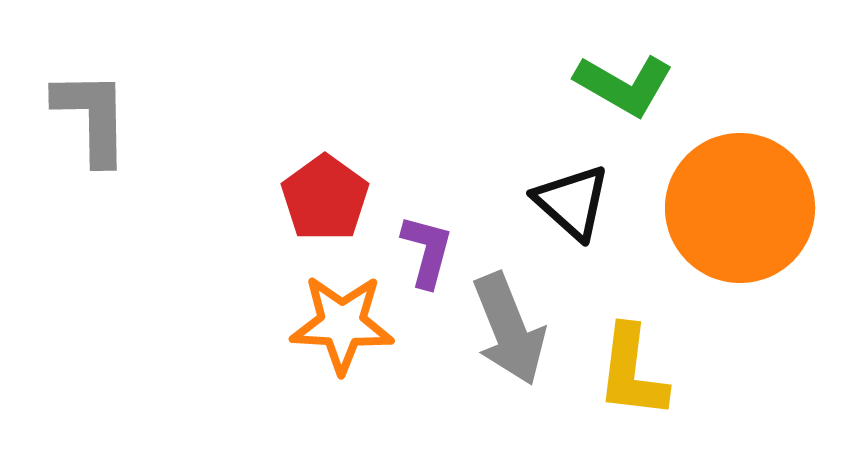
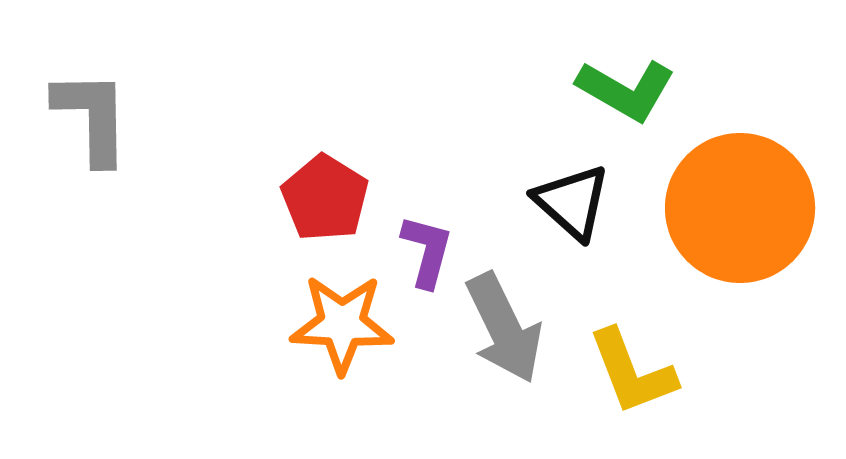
green L-shape: moved 2 px right, 5 px down
red pentagon: rotated 4 degrees counterclockwise
gray arrow: moved 5 px left, 1 px up; rotated 4 degrees counterclockwise
yellow L-shape: rotated 28 degrees counterclockwise
